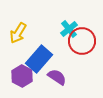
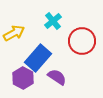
cyan cross: moved 16 px left, 8 px up
yellow arrow: moved 4 px left; rotated 150 degrees counterclockwise
blue rectangle: moved 1 px left, 1 px up
purple hexagon: moved 1 px right, 2 px down
